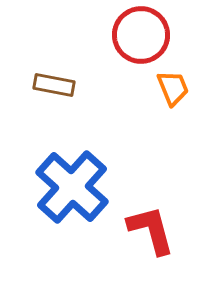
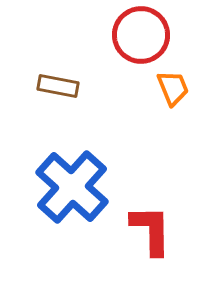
brown rectangle: moved 4 px right, 1 px down
red L-shape: rotated 14 degrees clockwise
